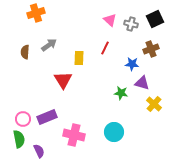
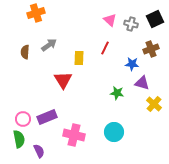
green star: moved 4 px left
